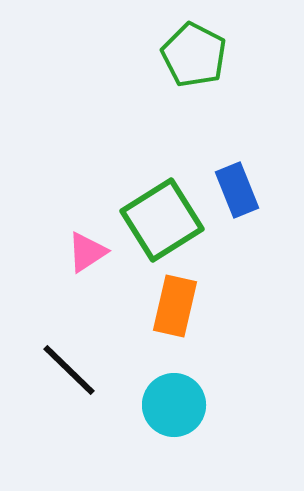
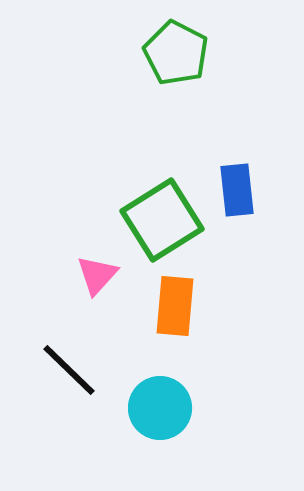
green pentagon: moved 18 px left, 2 px up
blue rectangle: rotated 16 degrees clockwise
pink triangle: moved 10 px right, 23 px down; rotated 15 degrees counterclockwise
orange rectangle: rotated 8 degrees counterclockwise
cyan circle: moved 14 px left, 3 px down
